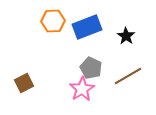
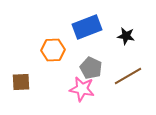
orange hexagon: moved 29 px down
black star: rotated 24 degrees counterclockwise
brown square: moved 3 px left, 1 px up; rotated 24 degrees clockwise
pink star: rotated 30 degrees counterclockwise
